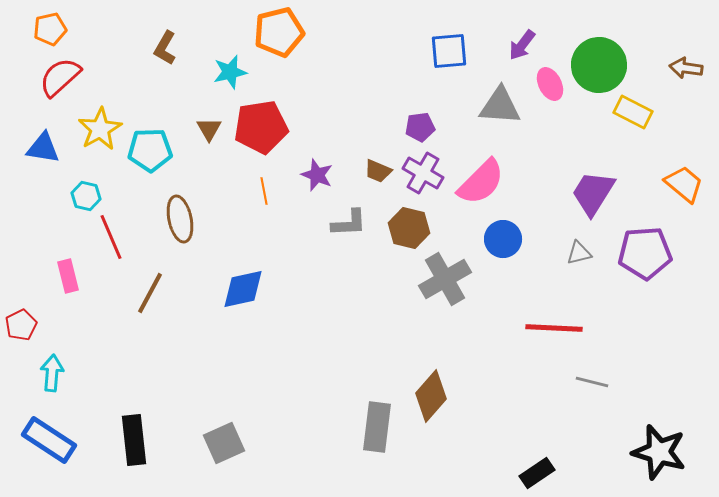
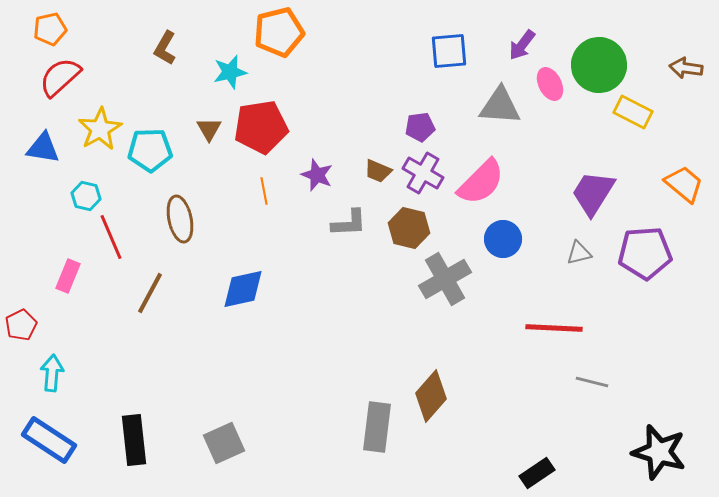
pink rectangle at (68, 276): rotated 36 degrees clockwise
